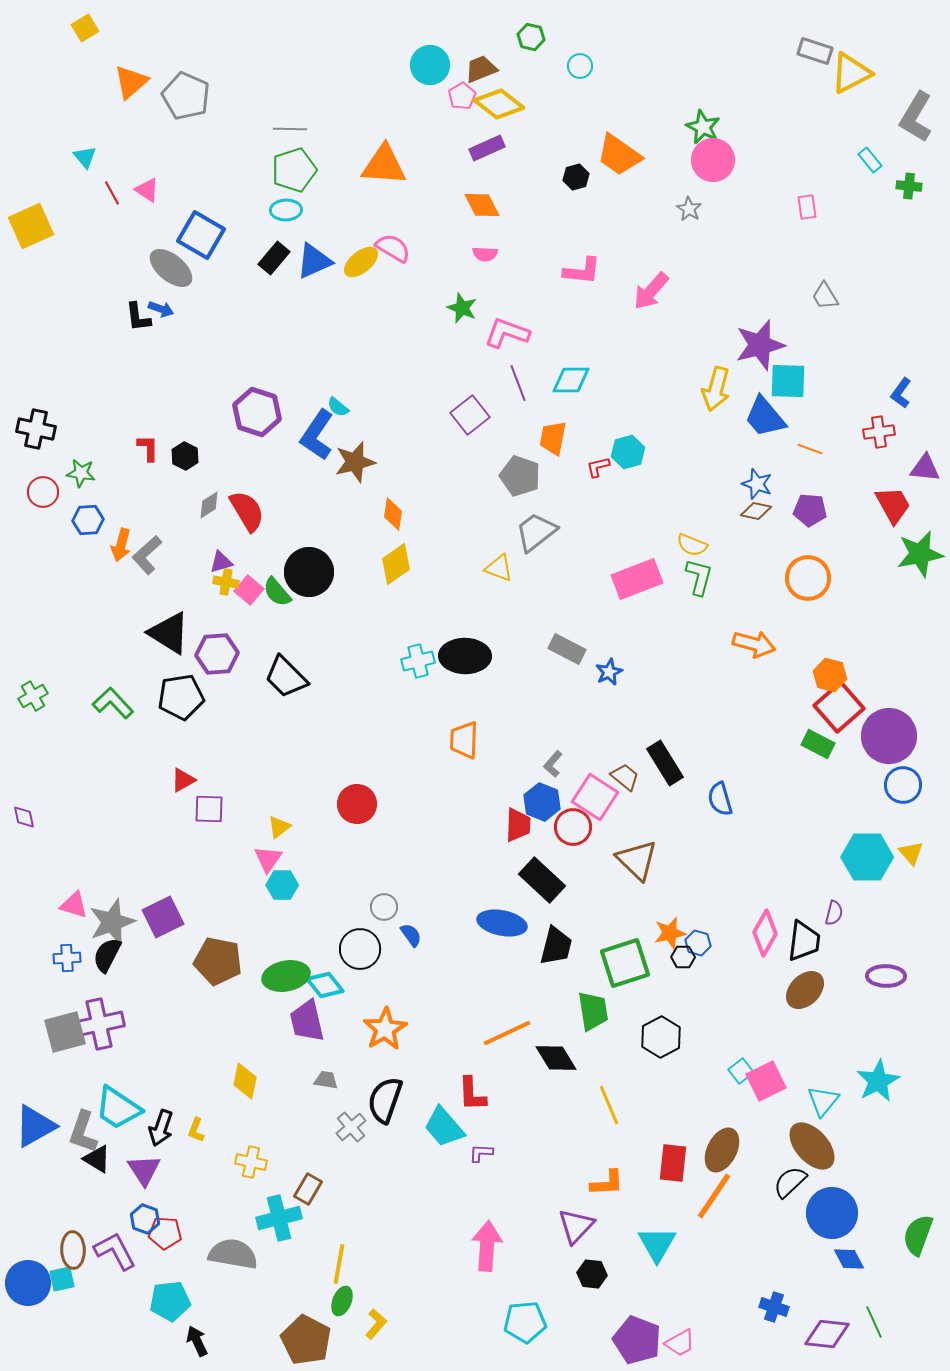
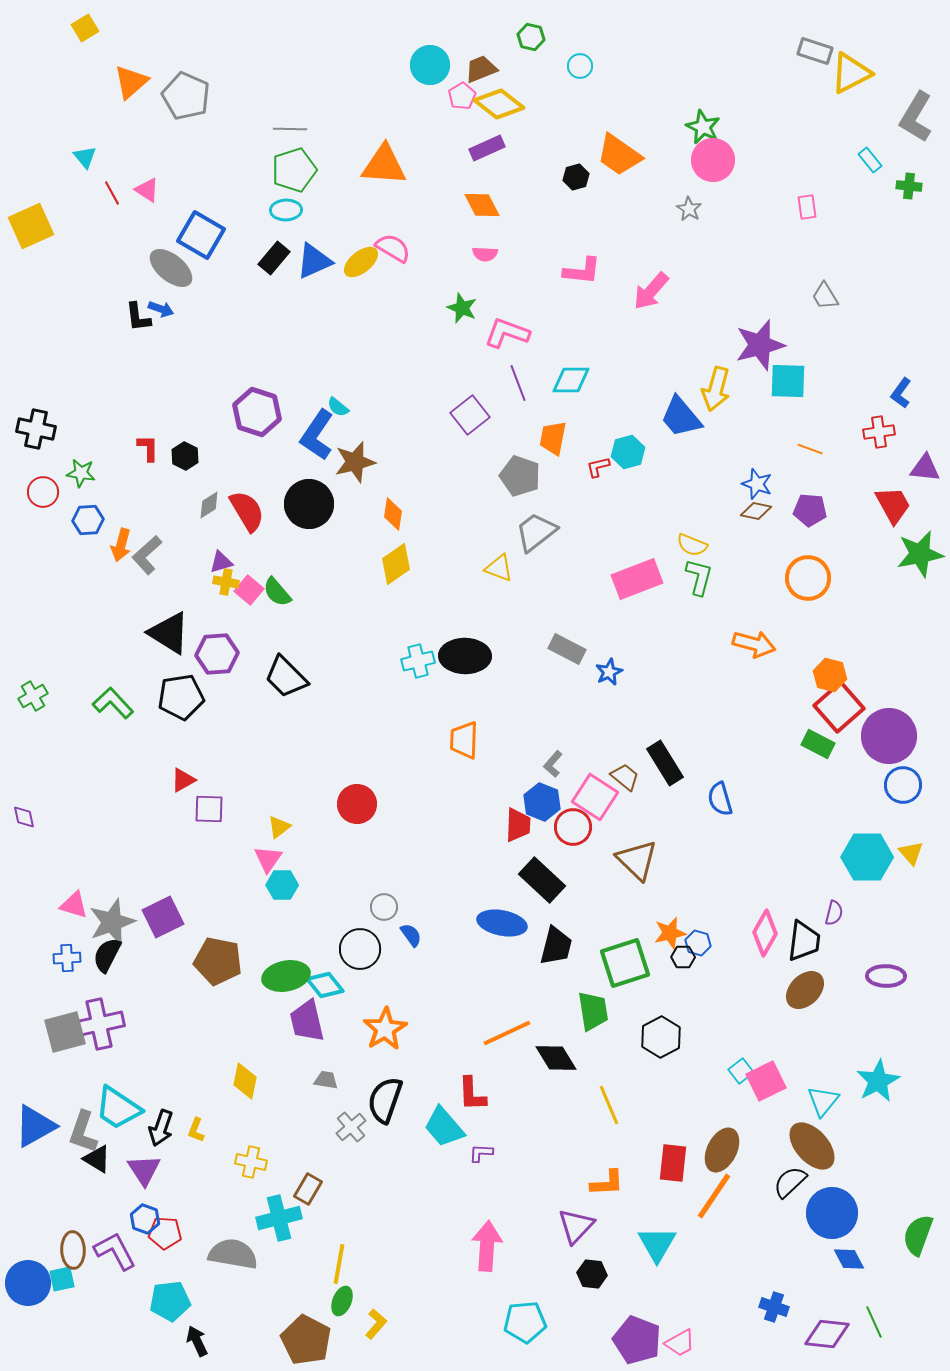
blue trapezoid at (765, 417): moved 84 px left
black circle at (309, 572): moved 68 px up
